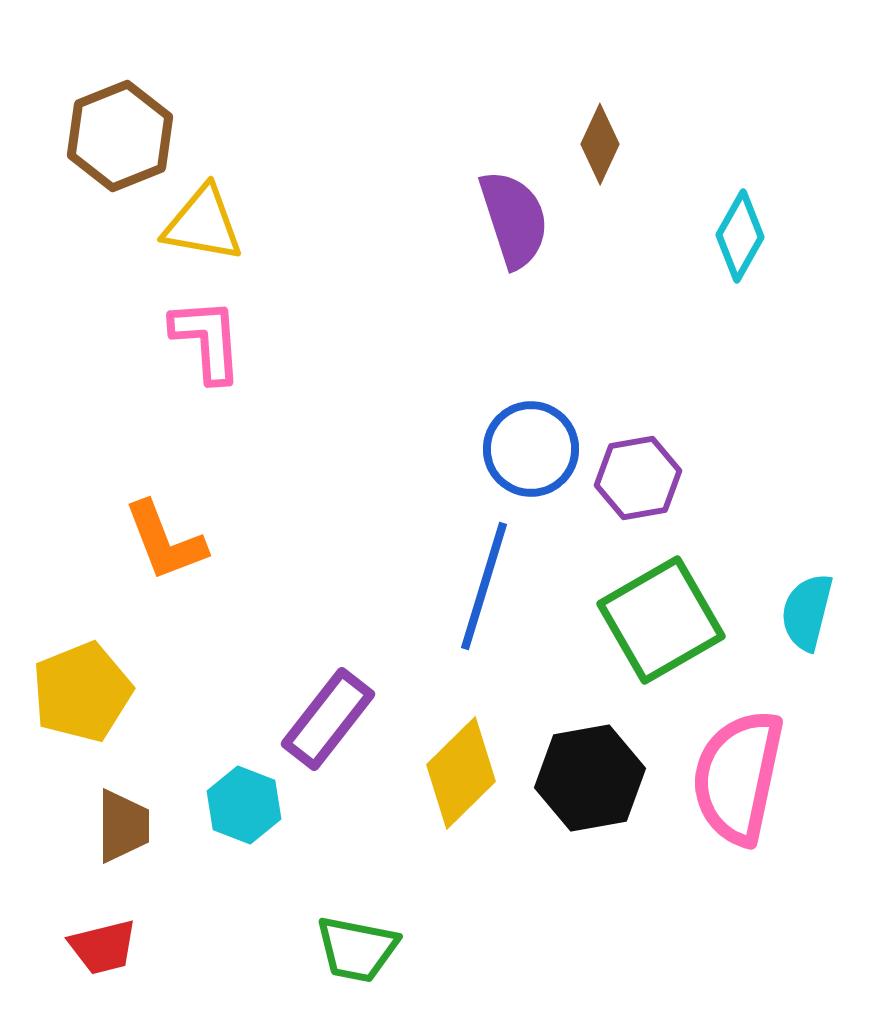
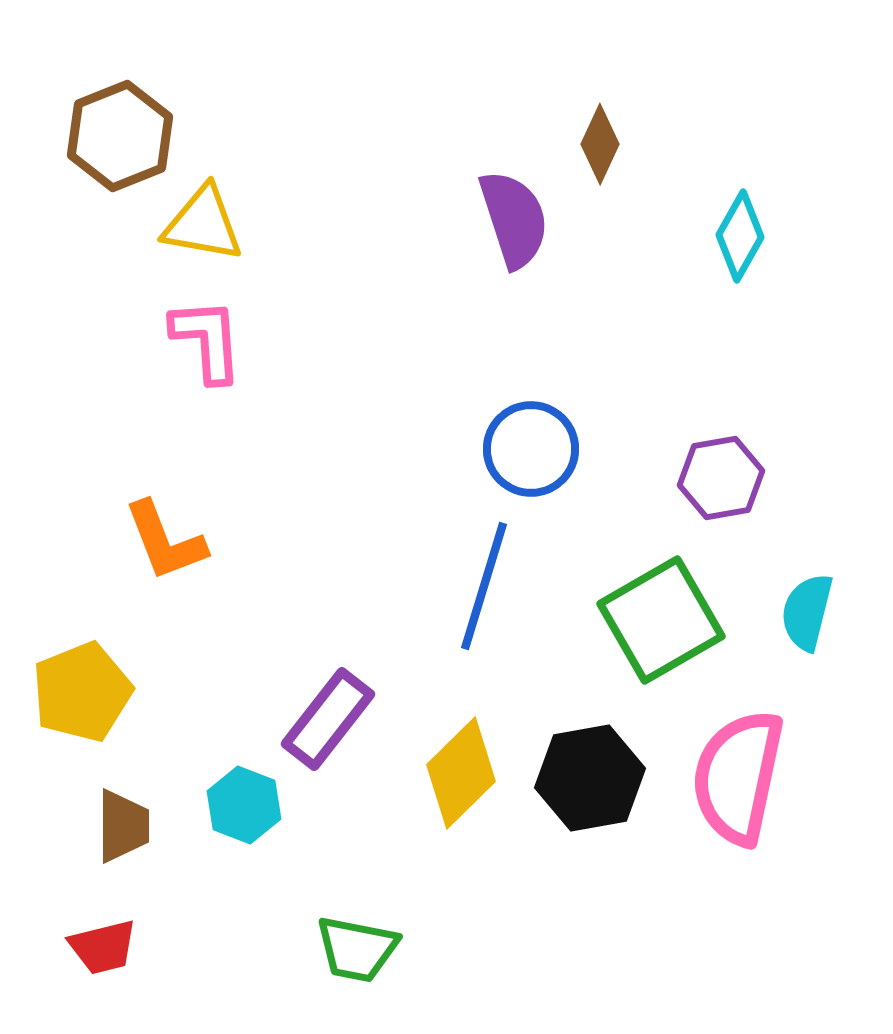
purple hexagon: moved 83 px right
